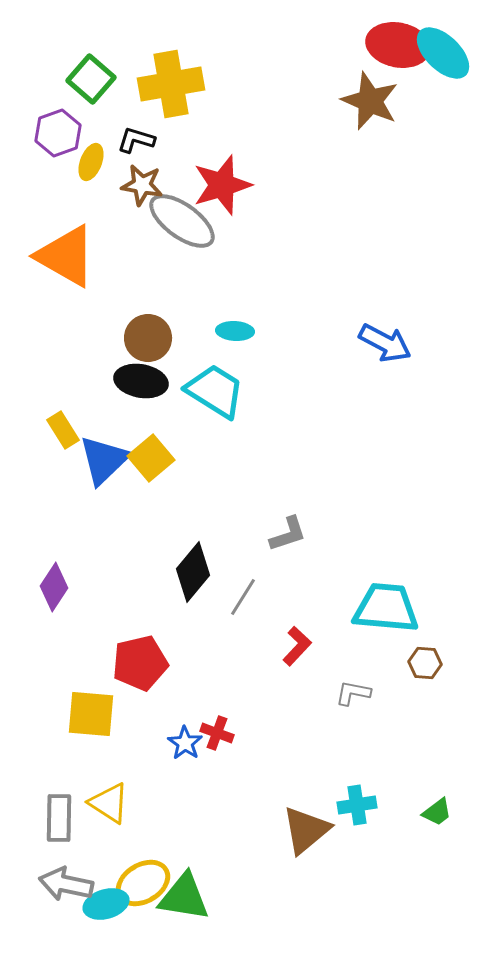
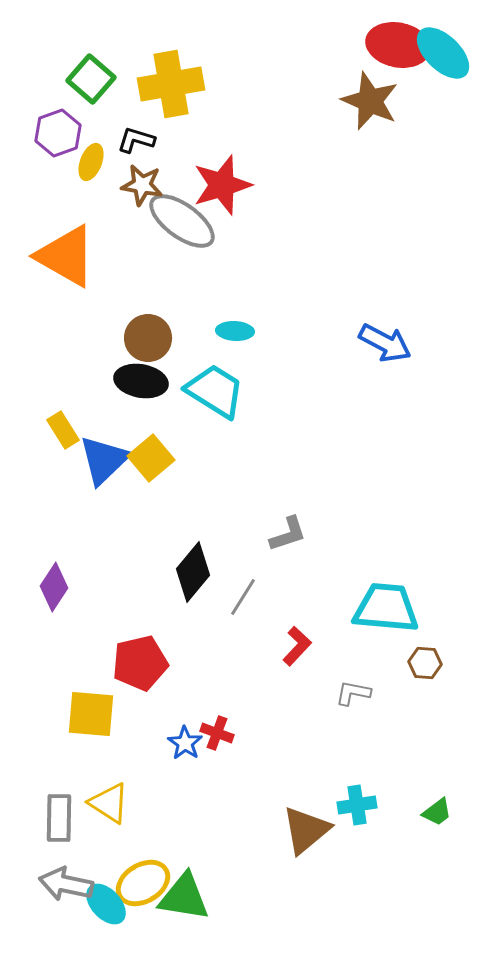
cyan ellipse at (106, 904): rotated 63 degrees clockwise
